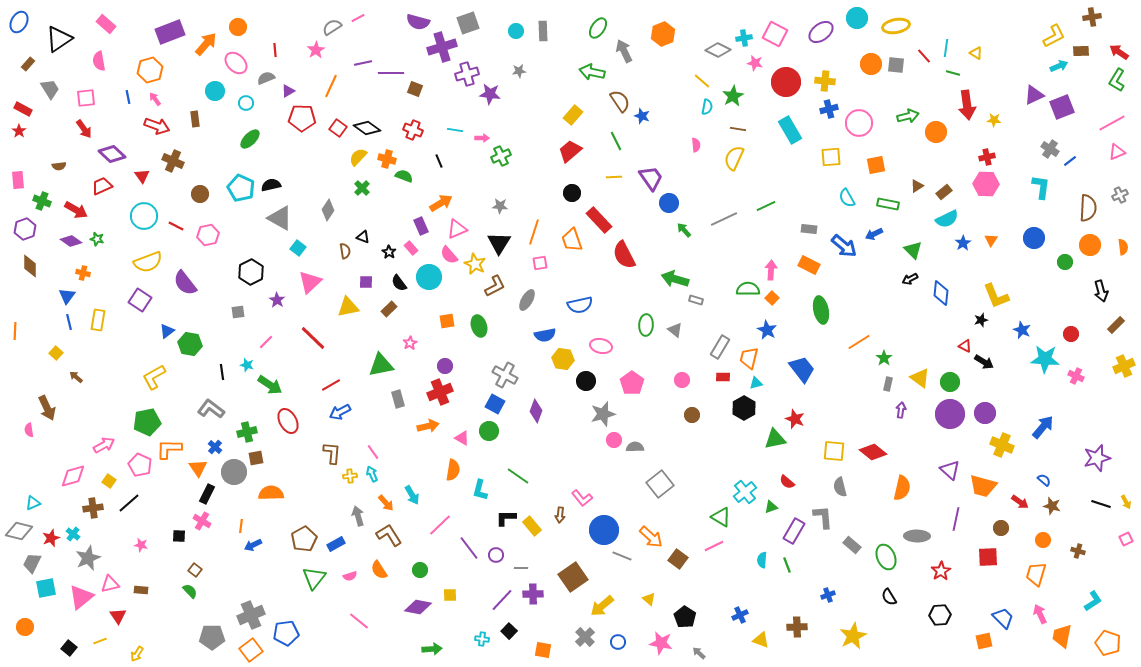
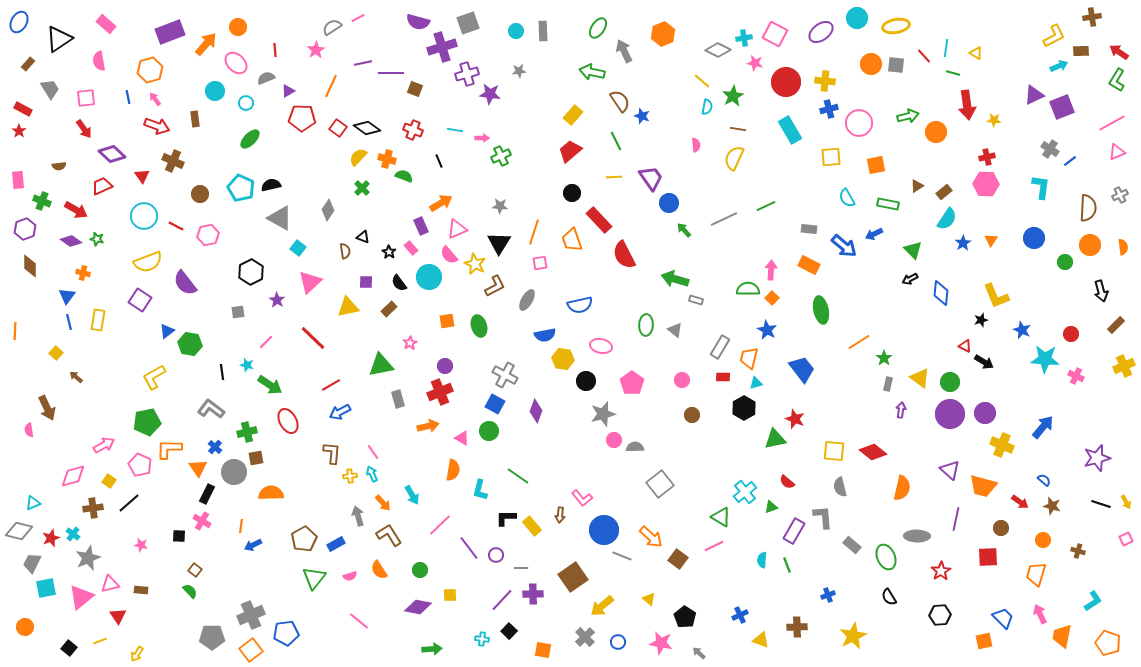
cyan semicircle at (947, 219): rotated 30 degrees counterclockwise
orange arrow at (386, 503): moved 3 px left
